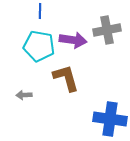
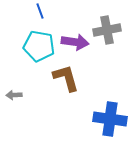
blue line: rotated 21 degrees counterclockwise
purple arrow: moved 2 px right, 2 px down
gray arrow: moved 10 px left
